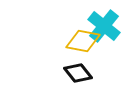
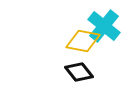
black diamond: moved 1 px right, 1 px up
